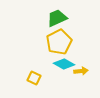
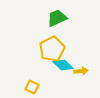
yellow pentagon: moved 7 px left, 7 px down
cyan diamond: moved 1 px left, 1 px down; rotated 15 degrees clockwise
yellow square: moved 2 px left, 9 px down
